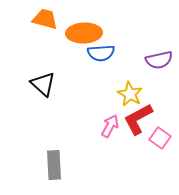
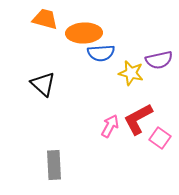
yellow star: moved 1 px right, 21 px up; rotated 15 degrees counterclockwise
